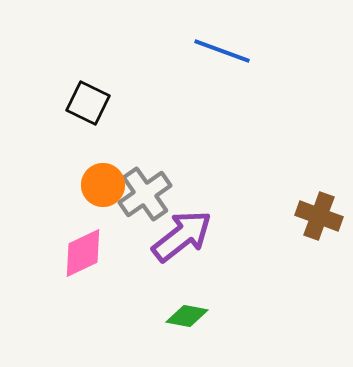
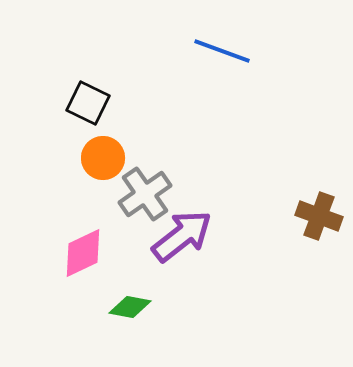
orange circle: moved 27 px up
green diamond: moved 57 px left, 9 px up
